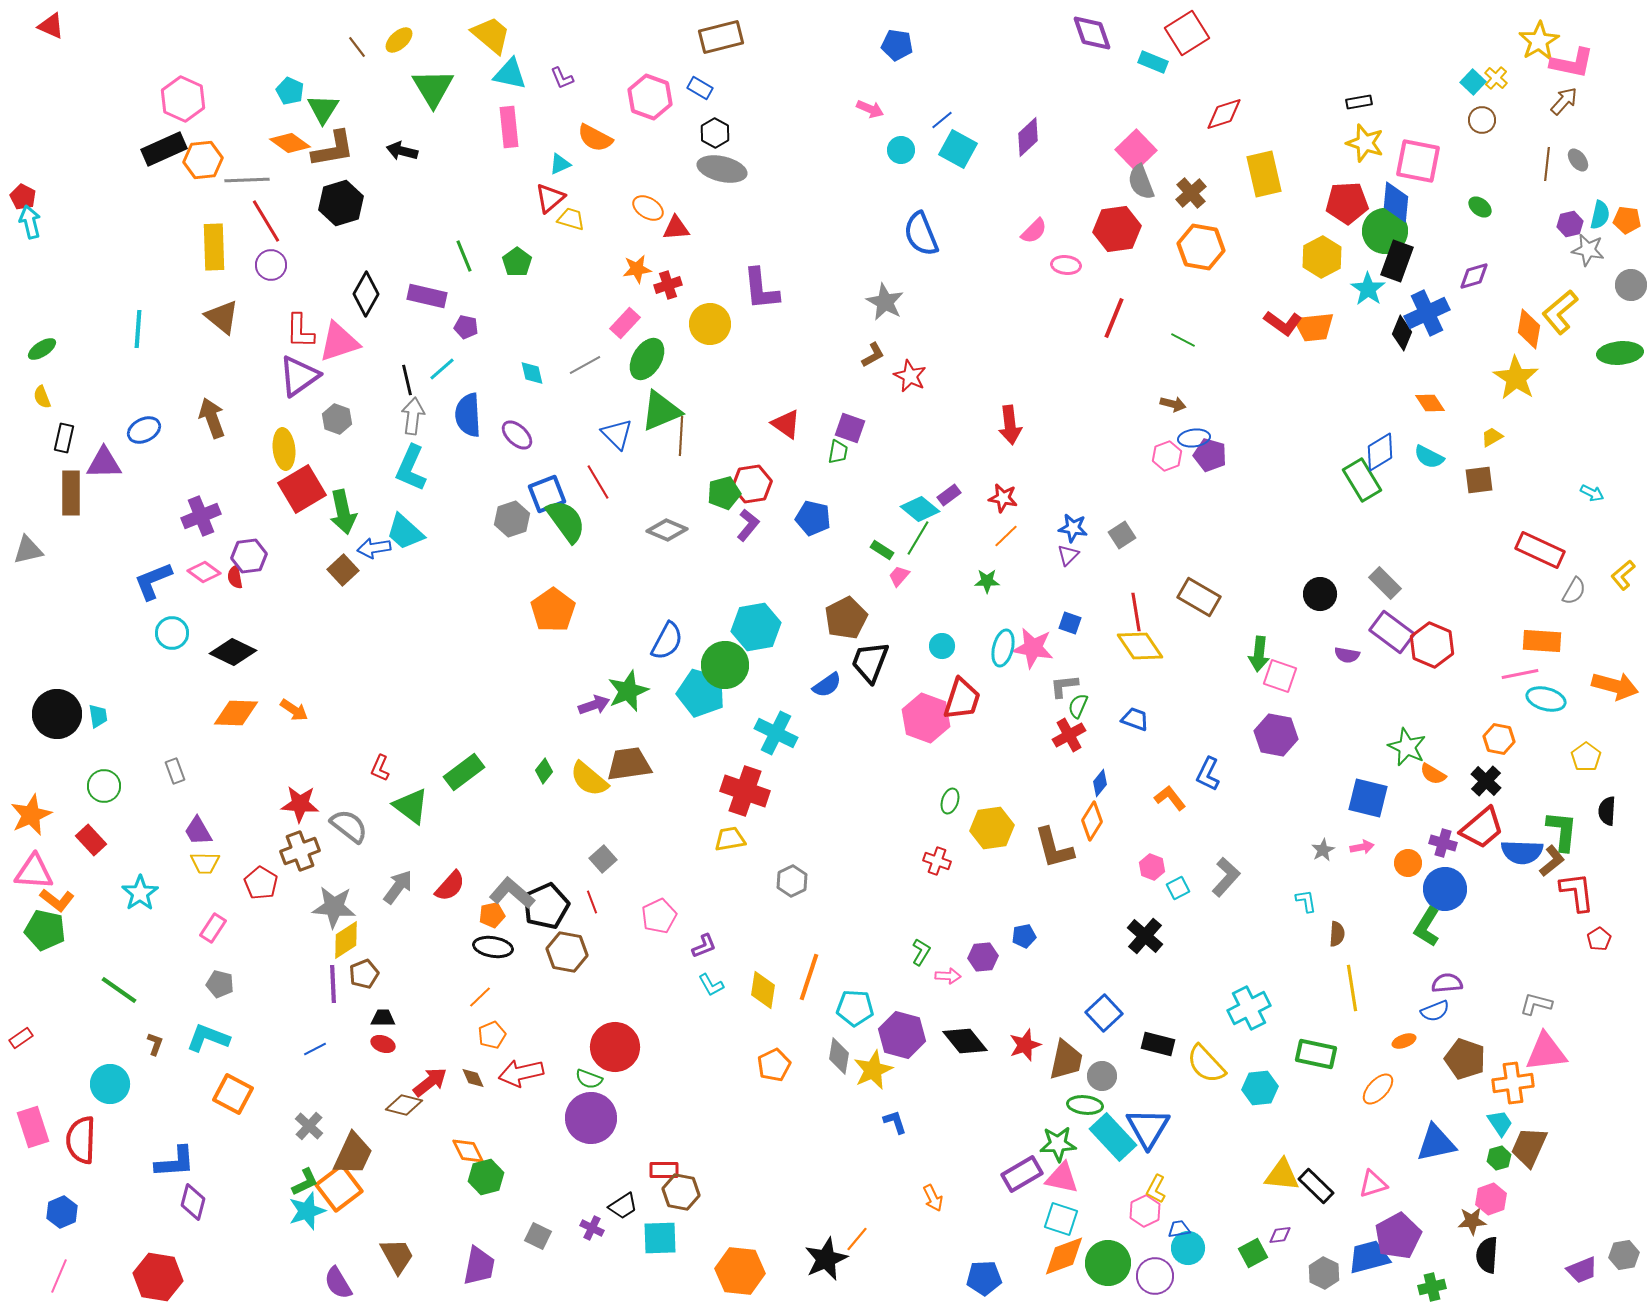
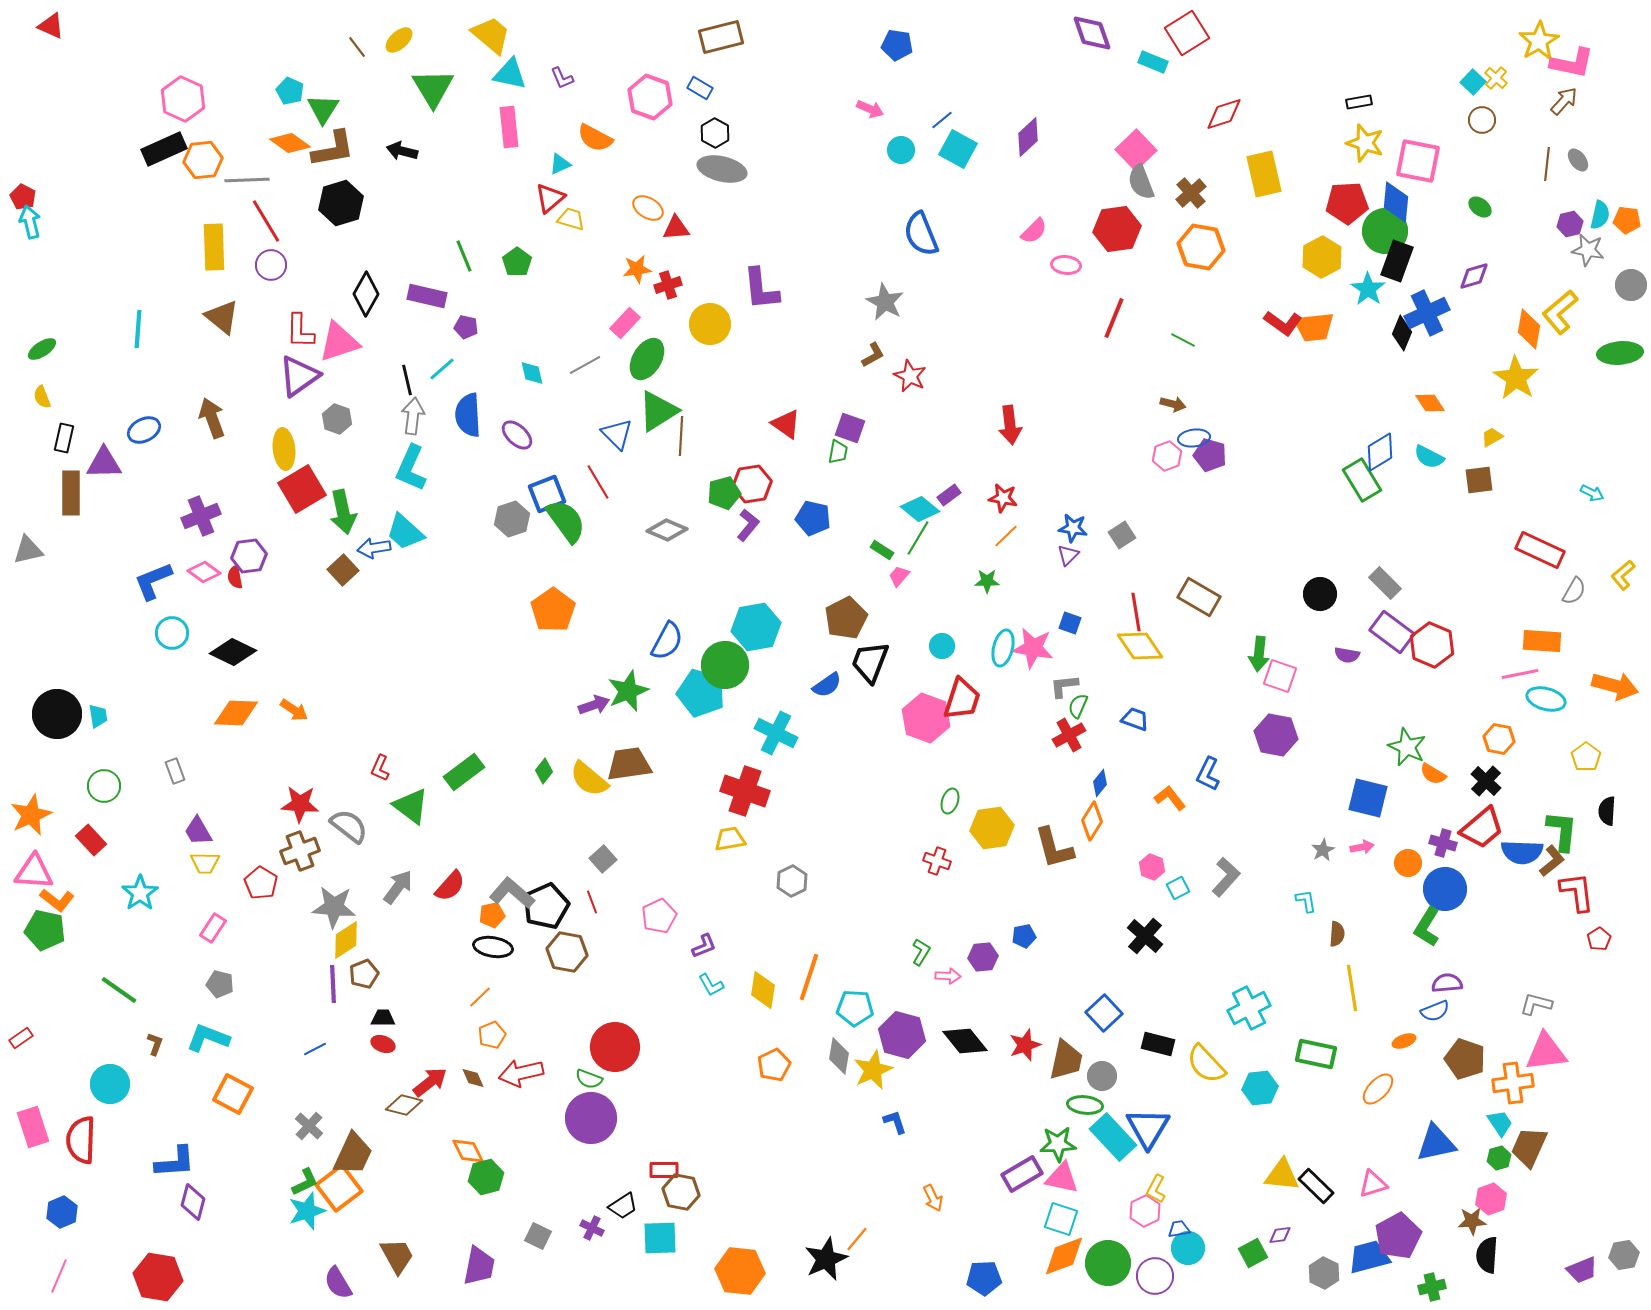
green triangle at (661, 411): moved 3 px left; rotated 9 degrees counterclockwise
